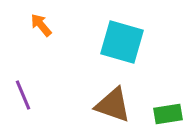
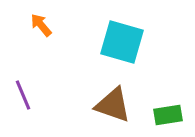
green rectangle: moved 1 px down
